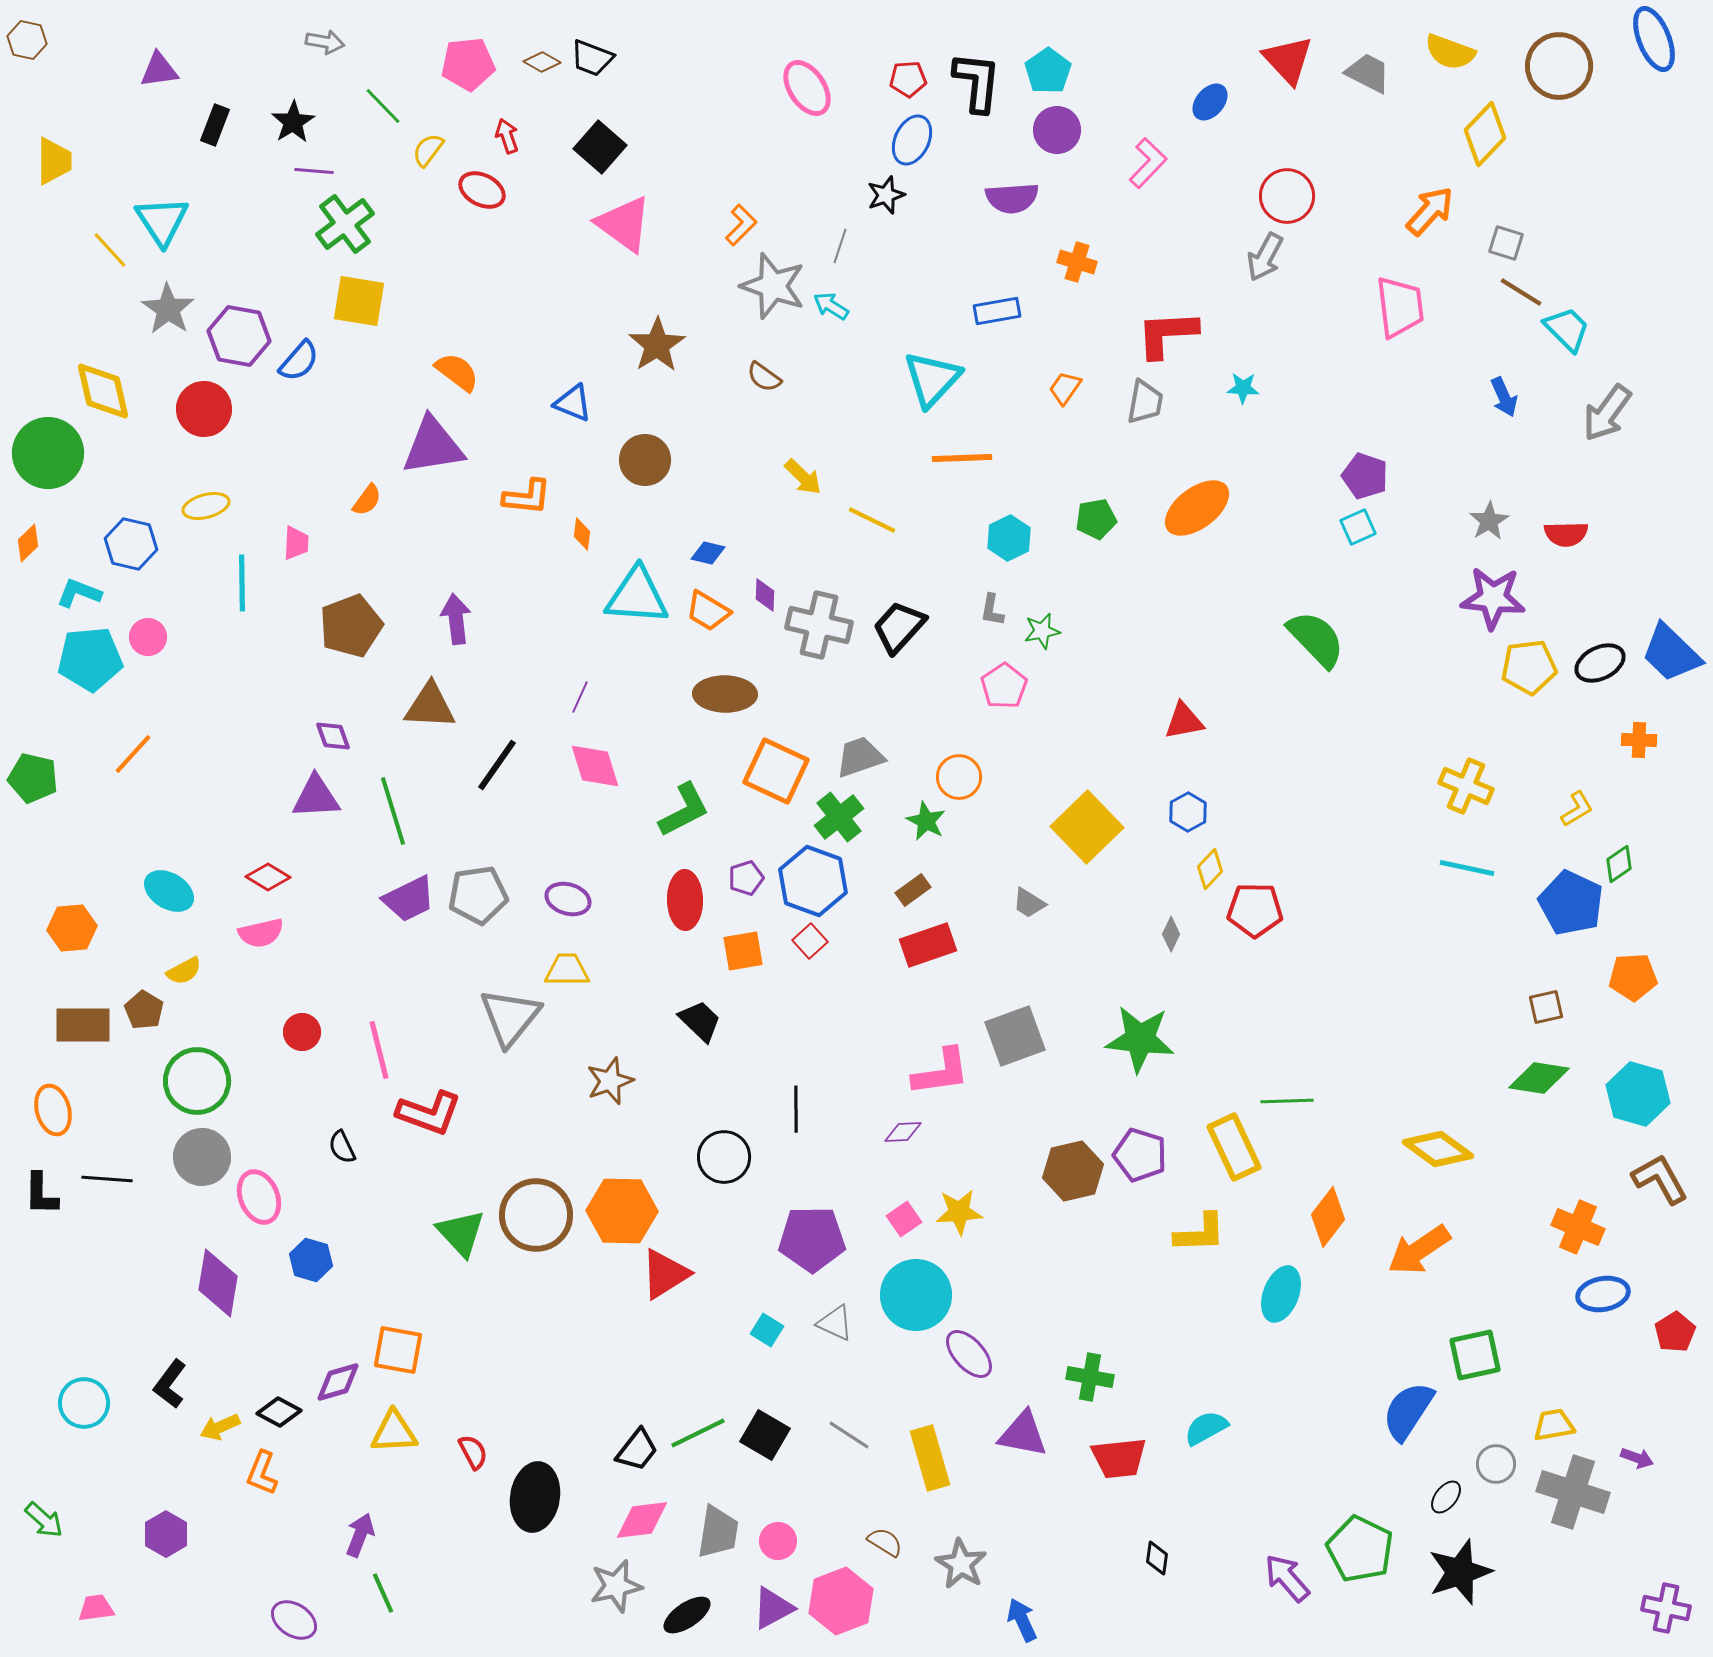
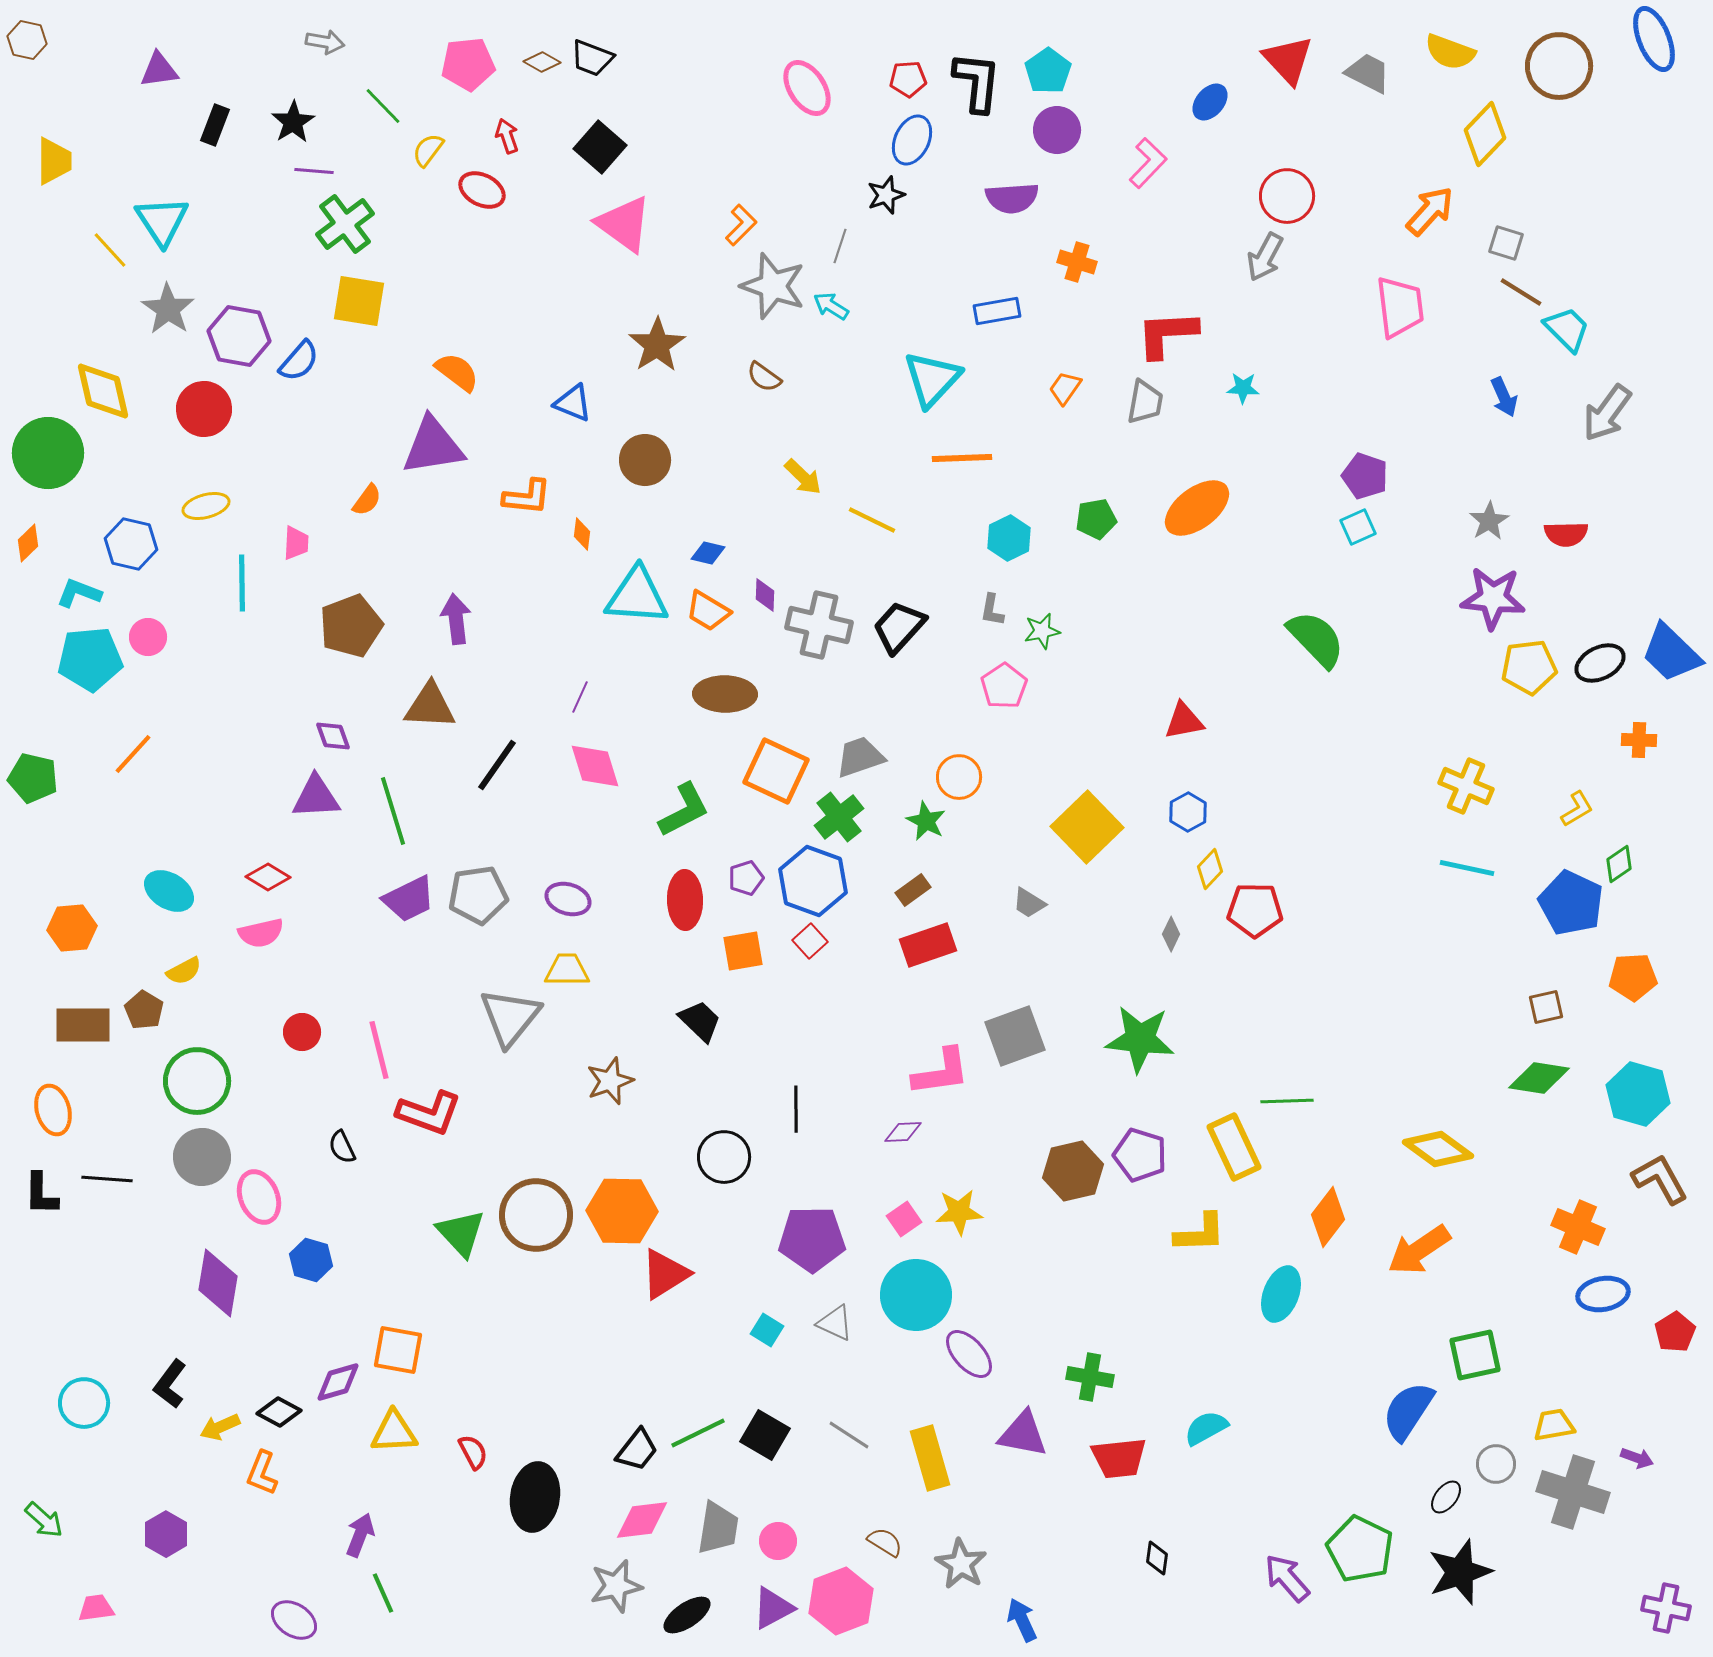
gray trapezoid at (718, 1532): moved 4 px up
